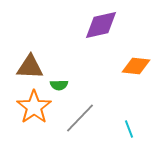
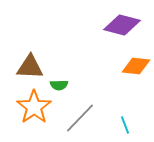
purple diamond: moved 21 px right; rotated 27 degrees clockwise
cyan line: moved 4 px left, 4 px up
